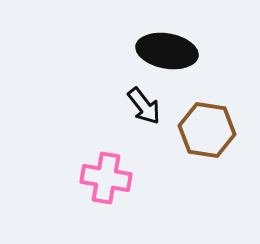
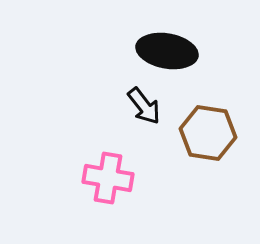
brown hexagon: moved 1 px right, 3 px down
pink cross: moved 2 px right
